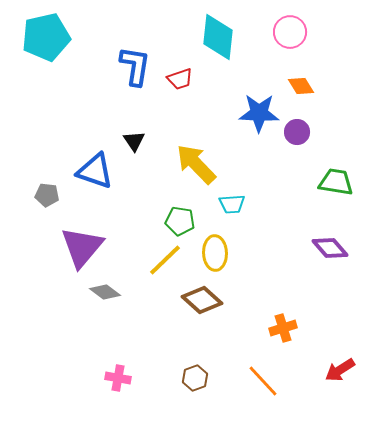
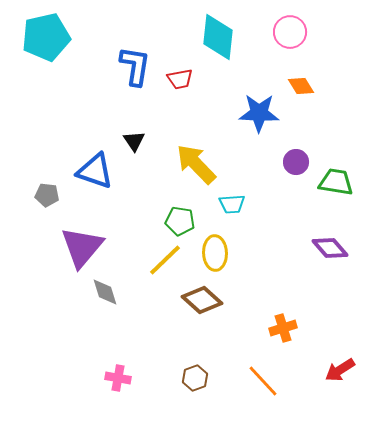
red trapezoid: rotated 8 degrees clockwise
purple circle: moved 1 px left, 30 px down
gray diamond: rotated 36 degrees clockwise
